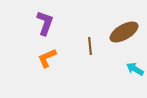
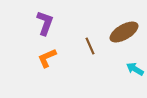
brown line: rotated 18 degrees counterclockwise
